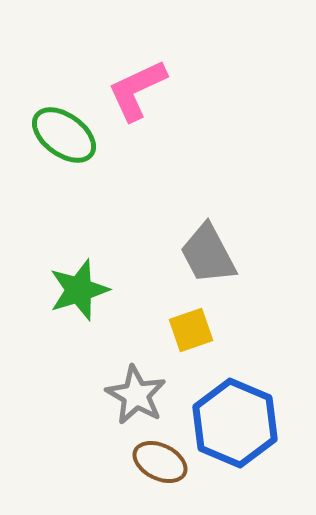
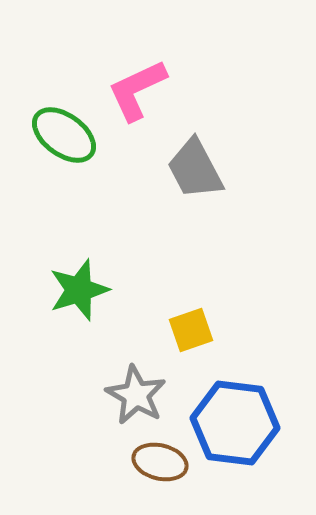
gray trapezoid: moved 13 px left, 85 px up
blue hexagon: rotated 16 degrees counterclockwise
brown ellipse: rotated 12 degrees counterclockwise
